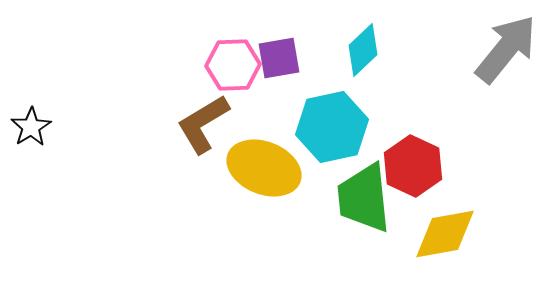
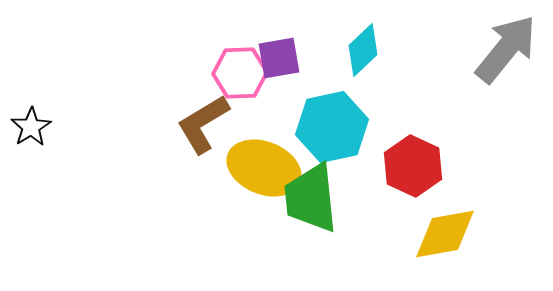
pink hexagon: moved 7 px right, 8 px down
green trapezoid: moved 53 px left
